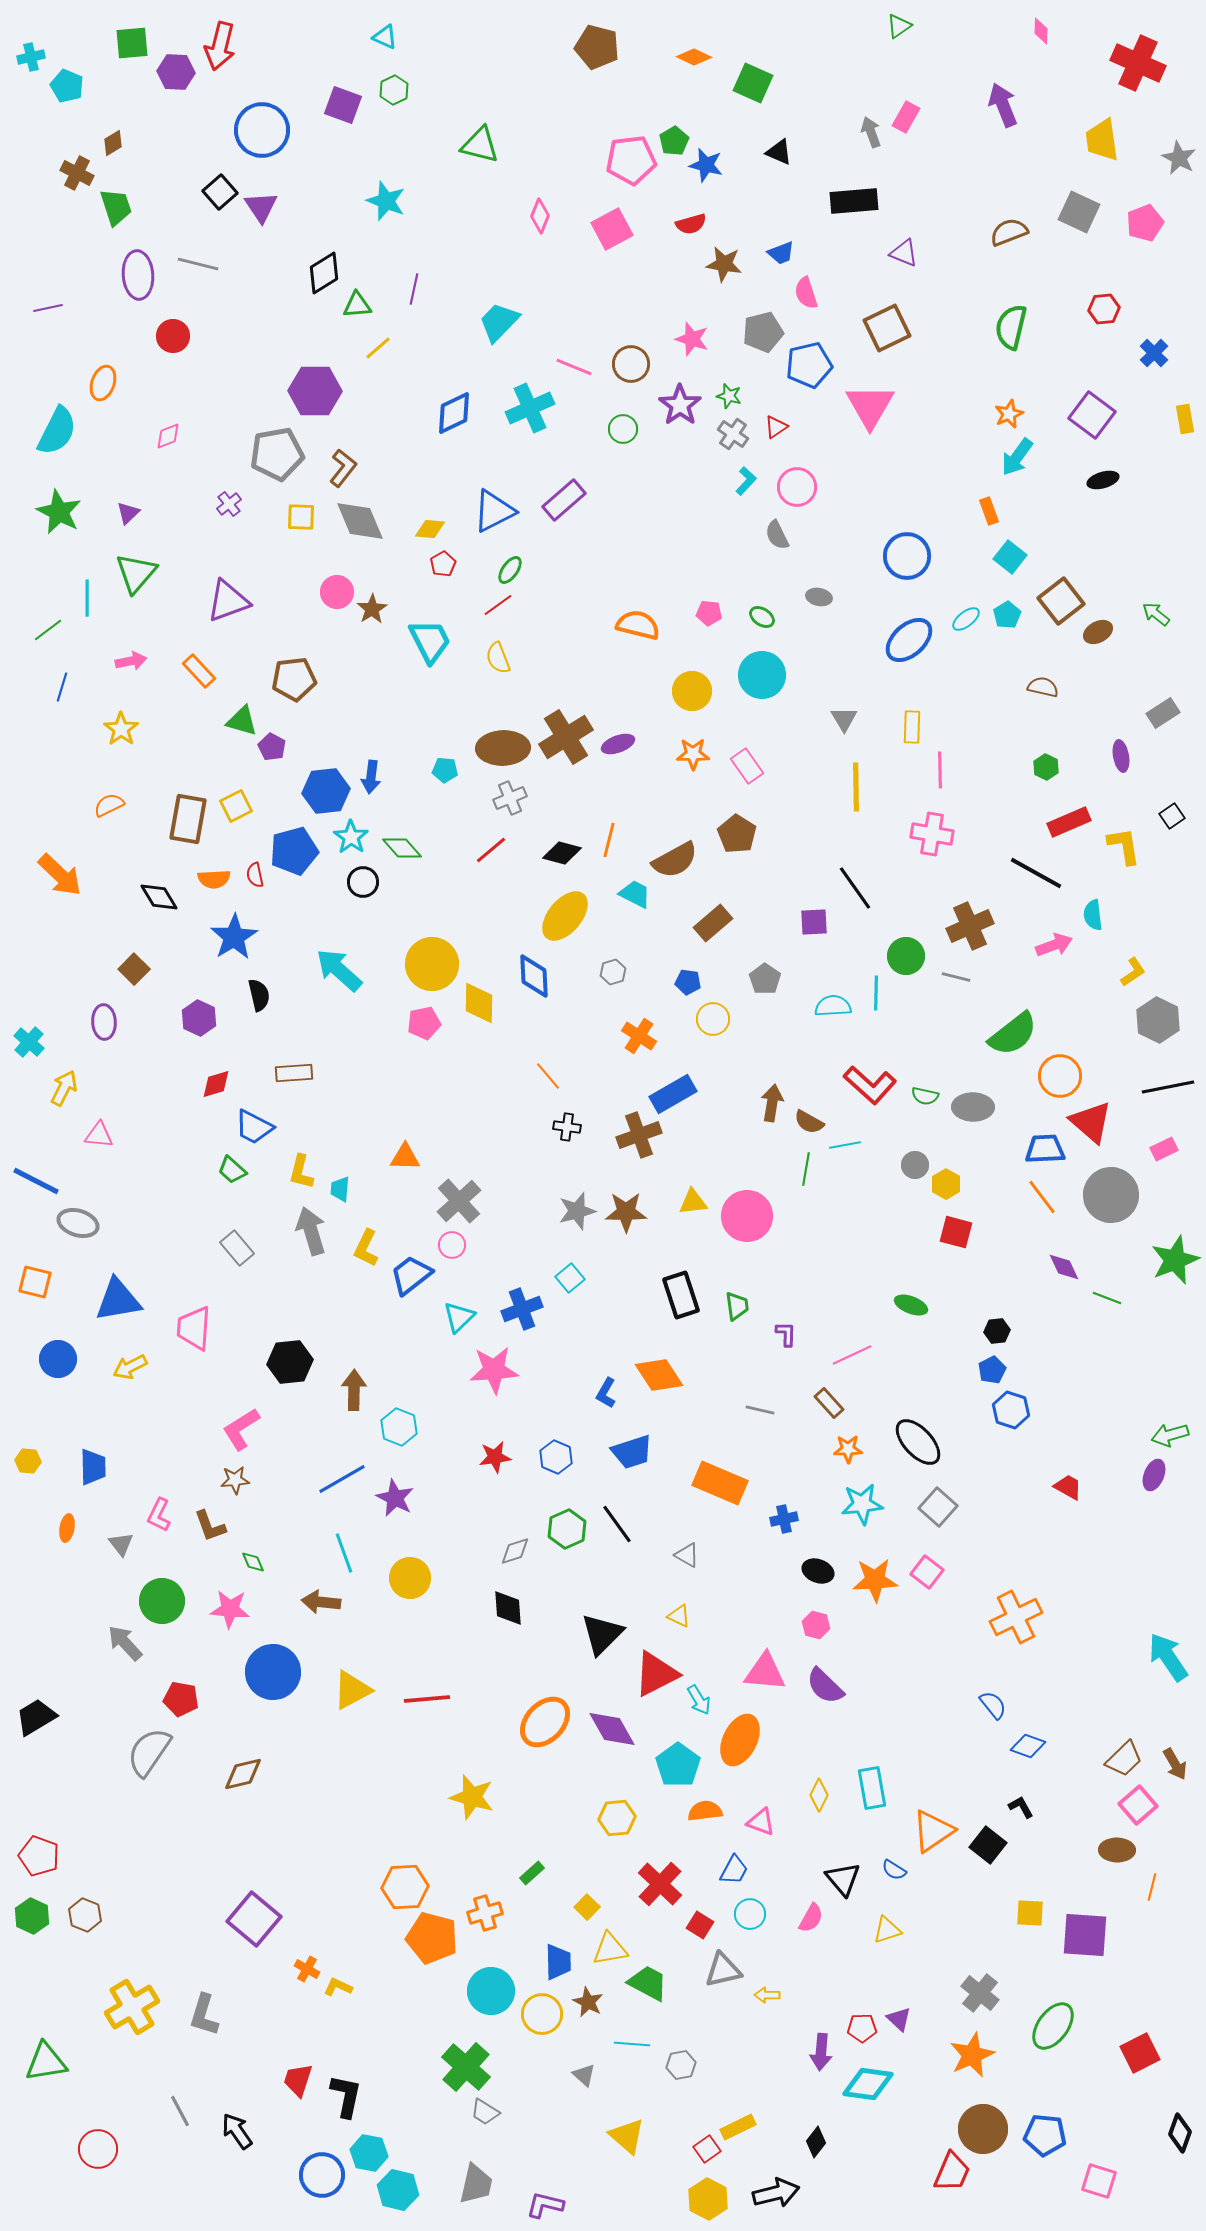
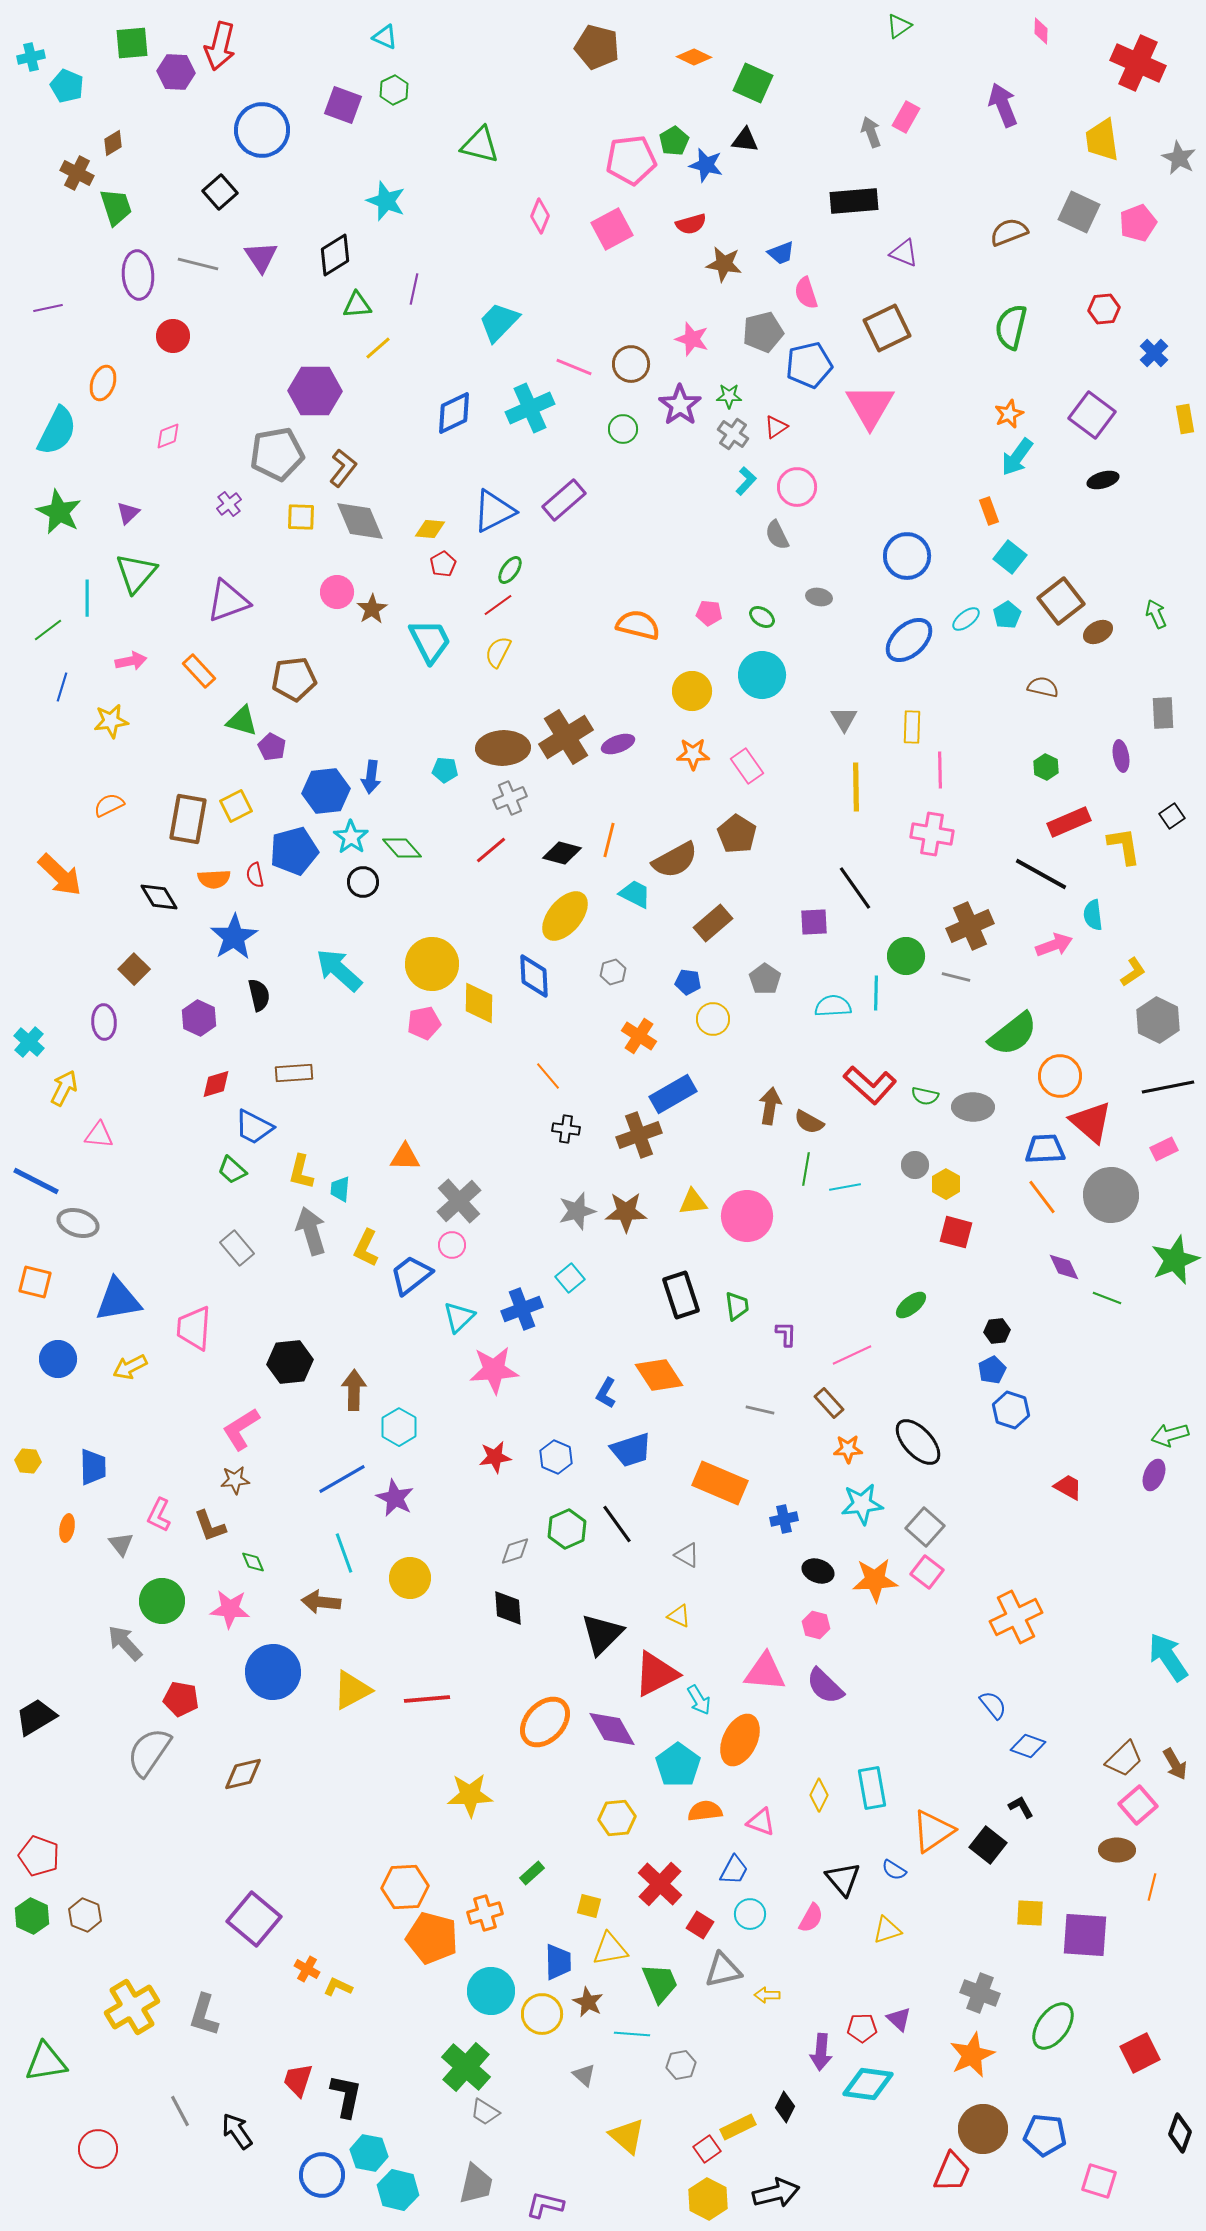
black triangle at (779, 152): moved 34 px left, 12 px up; rotated 16 degrees counterclockwise
purple triangle at (261, 207): moved 50 px down
pink pentagon at (1145, 223): moved 7 px left
black diamond at (324, 273): moved 11 px right, 18 px up
green star at (729, 396): rotated 15 degrees counterclockwise
green arrow at (1156, 614): rotated 28 degrees clockwise
yellow semicircle at (498, 658): moved 6 px up; rotated 48 degrees clockwise
gray rectangle at (1163, 713): rotated 60 degrees counterclockwise
yellow star at (121, 729): moved 10 px left, 8 px up; rotated 28 degrees clockwise
black line at (1036, 873): moved 5 px right, 1 px down
brown arrow at (772, 1103): moved 2 px left, 3 px down
black cross at (567, 1127): moved 1 px left, 2 px down
cyan line at (845, 1145): moved 42 px down
green ellipse at (911, 1305): rotated 60 degrees counterclockwise
cyan hexagon at (399, 1427): rotated 9 degrees clockwise
blue trapezoid at (632, 1452): moved 1 px left, 2 px up
gray square at (938, 1507): moved 13 px left, 20 px down
yellow star at (472, 1797): moved 2 px left, 2 px up; rotated 18 degrees counterclockwise
yellow square at (587, 1907): moved 2 px right, 1 px up; rotated 30 degrees counterclockwise
green trapezoid at (648, 1983): moved 12 px right; rotated 39 degrees clockwise
gray cross at (980, 1993): rotated 18 degrees counterclockwise
cyan line at (632, 2044): moved 10 px up
black diamond at (816, 2142): moved 31 px left, 35 px up; rotated 12 degrees counterclockwise
